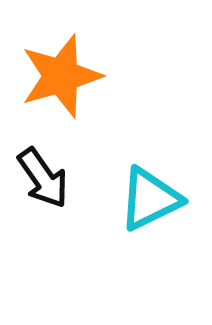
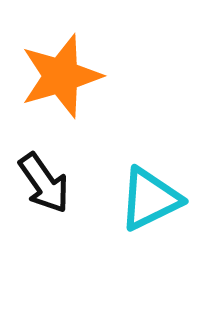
black arrow: moved 1 px right, 5 px down
